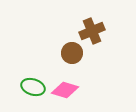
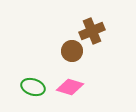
brown circle: moved 2 px up
pink diamond: moved 5 px right, 3 px up
